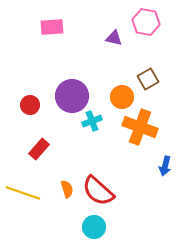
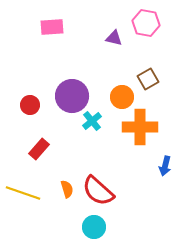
pink hexagon: moved 1 px down
cyan cross: rotated 18 degrees counterclockwise
orange cross: rotated 20 degrees counterclockwise
